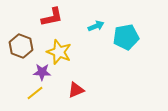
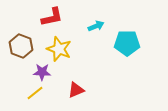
cyan pentagon: moved 1 px right, 6 px down; rotated 10 degrees clockwise
yellow star: moved 3 px up
